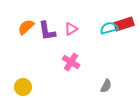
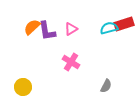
orange semicircle: moved 6 px right
